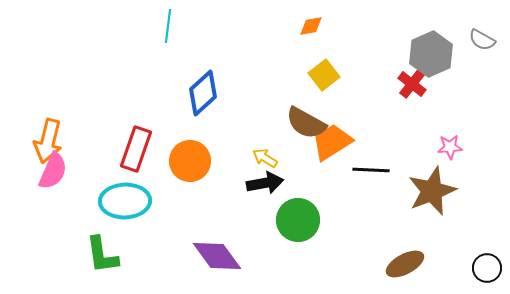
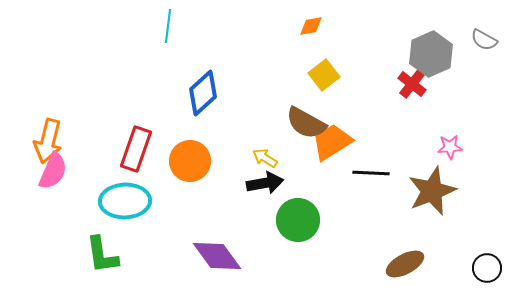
gray semicircle: moved 2 px right
black line: moved 3 px down
